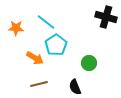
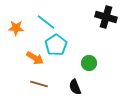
brown line: rotated 30 degrees clockwise
